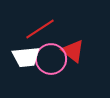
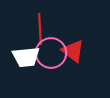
red line: rotated 60 degrees counterclockwise
pink circle: moved 6 px up
